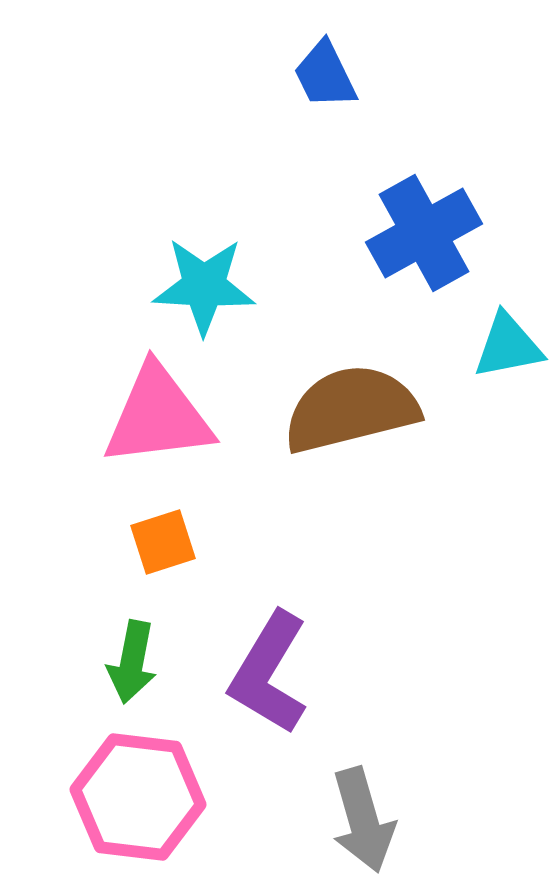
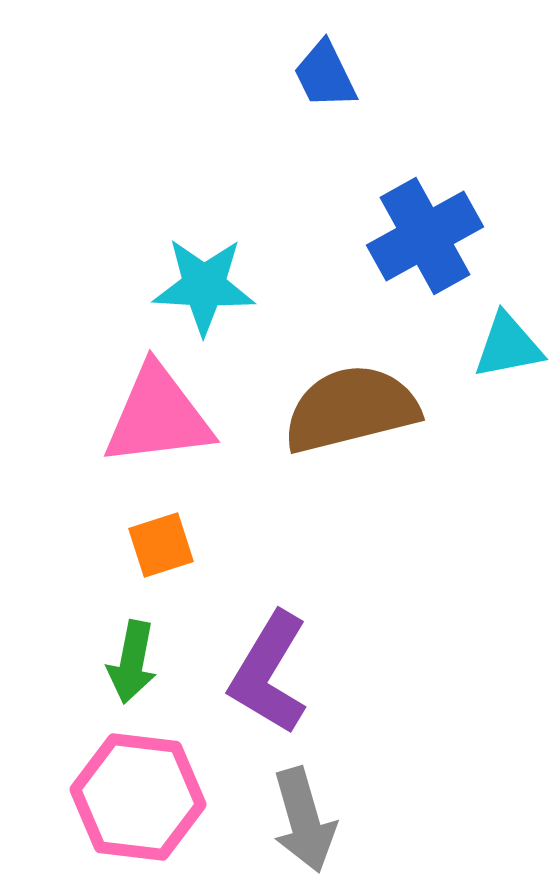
blue cross: moved 1 px right, 3 px down
orange square: moved 2 px left, 3 px down
gray arrow: moved 59 px left
